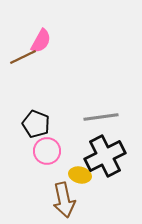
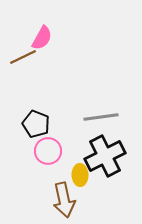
pink semicircle: moved 1 px right, 3 px up
pink circle: moved 1 px right
yellow ellipse: rotated 75 degrees clockwise
